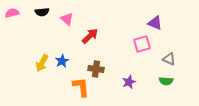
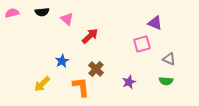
yellow arrow: moved 21 px down; rotated 18 degrees clockwise
brown cross: rotated 35 degrees clockwise
